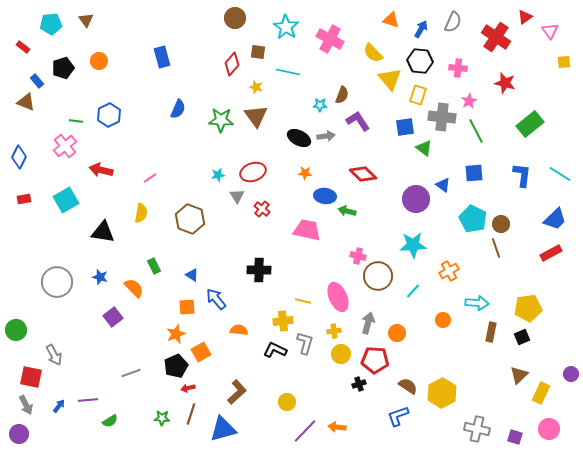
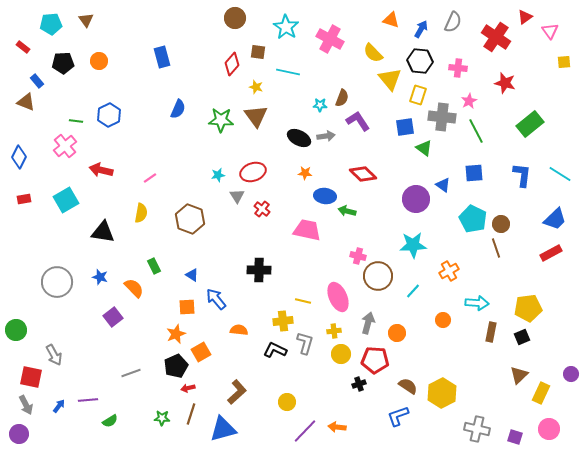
black pentagon at (63, 68): moved 5 px up; rotated 15 degrees clockwise
brown semicircle at (342, 95): moved 3 px down
